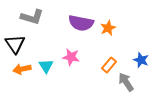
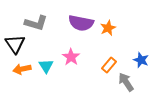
gray L-shape: moved 4 px right, 6 px down
pink star: rotated 24 degrees clockwise
